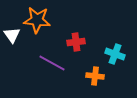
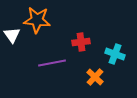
red cross: moved 5 px right
purple line: rotated 40 degrees counterclockwise
orange cross: moved 1 px down; rotated 36 degrees clockwise
